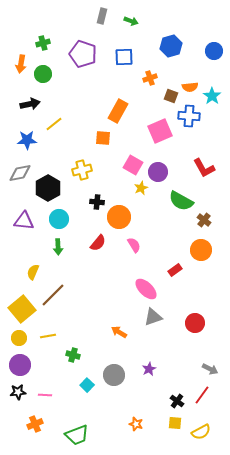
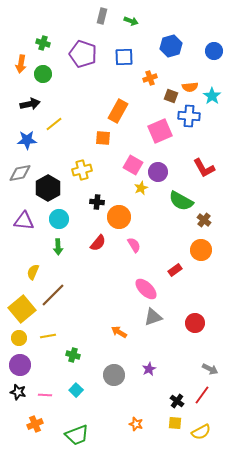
green cross at (43, 43): rotated 32 degrees clockwise
cyan square at (87, 385): moved 11 px left, 5 px down
black star at (18, 392): rotated 21 degrees clockwise
